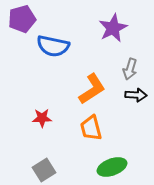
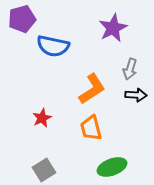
red star: rotated 24 degrees counterclockwise
